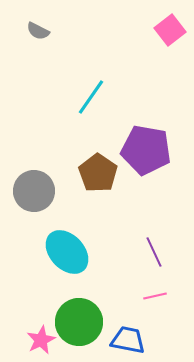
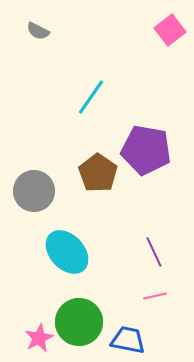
pink star: moved 2 px left, 2 px up
